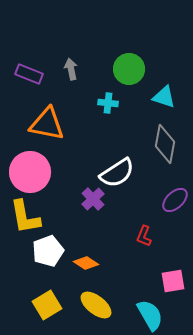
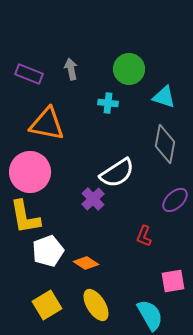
yellow ellipse: rotated 20 degrees clockwise
